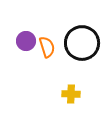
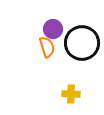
purple circle: moved 27 px right, 12 px up
